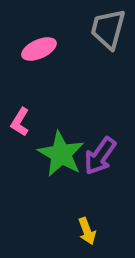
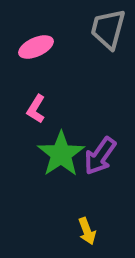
pink ellipse: moved 3 px left, 2 px up
pink L-shape: moved 16 px right, 13 px up
green star: rotated 9 degrees clockwise
